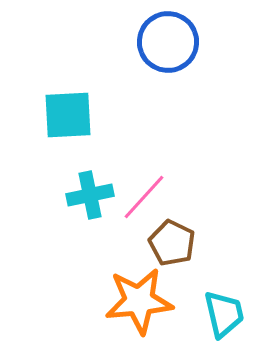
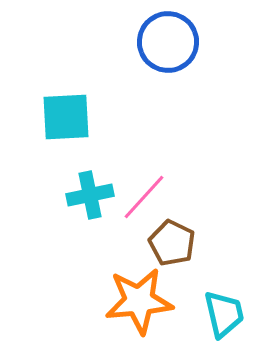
cyan square: moved 2 px left, 2 px down
